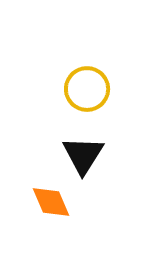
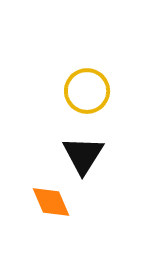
yellow circle: moved 2 px down
